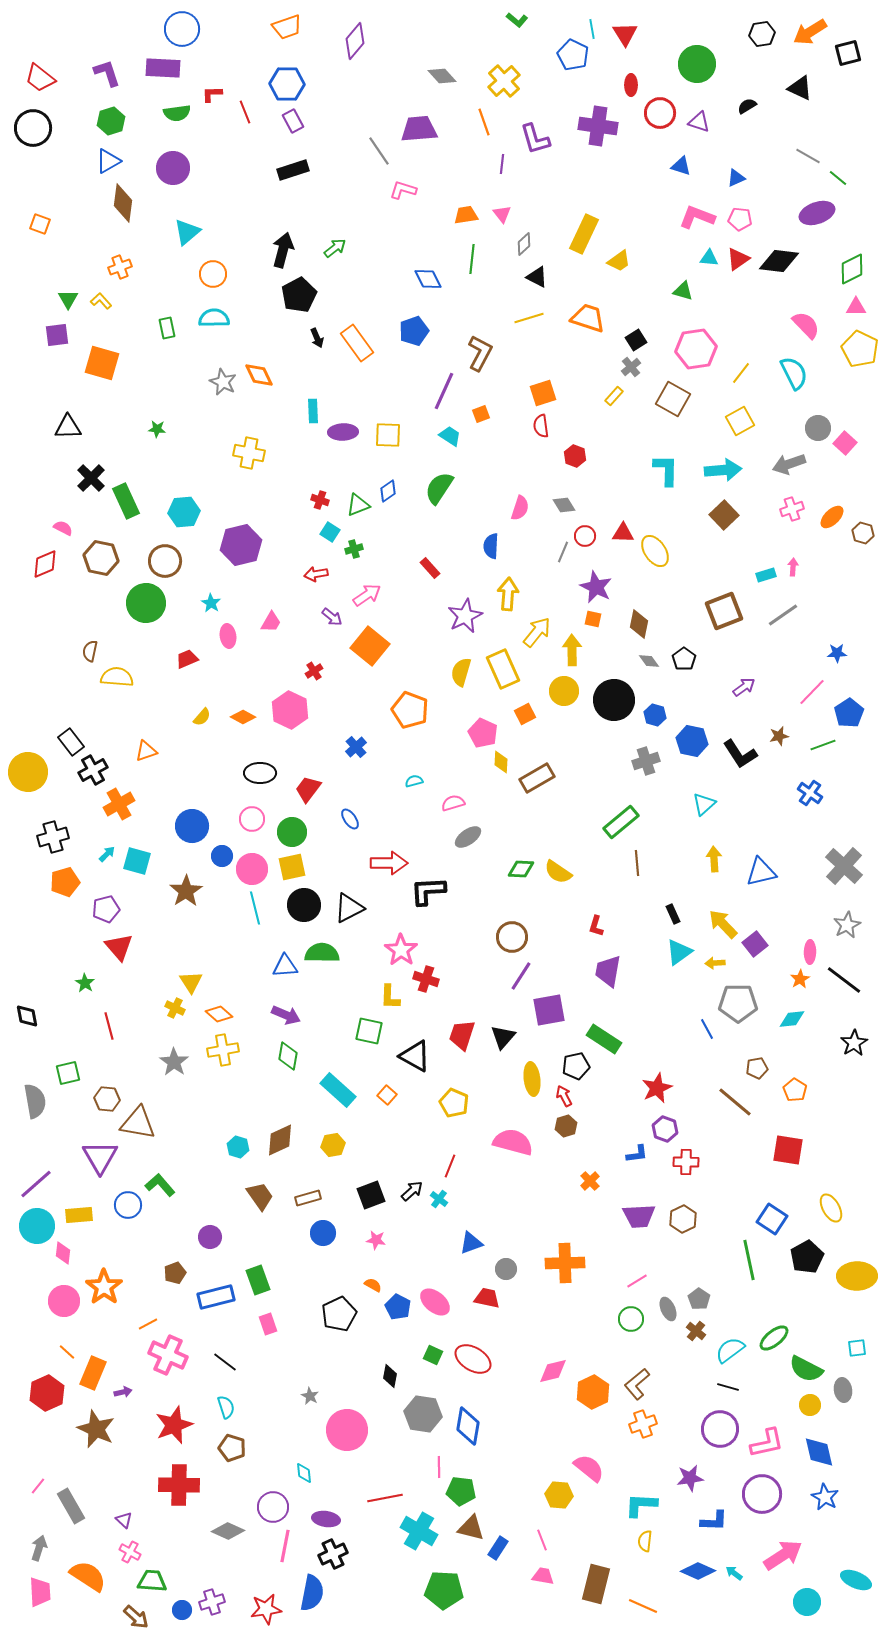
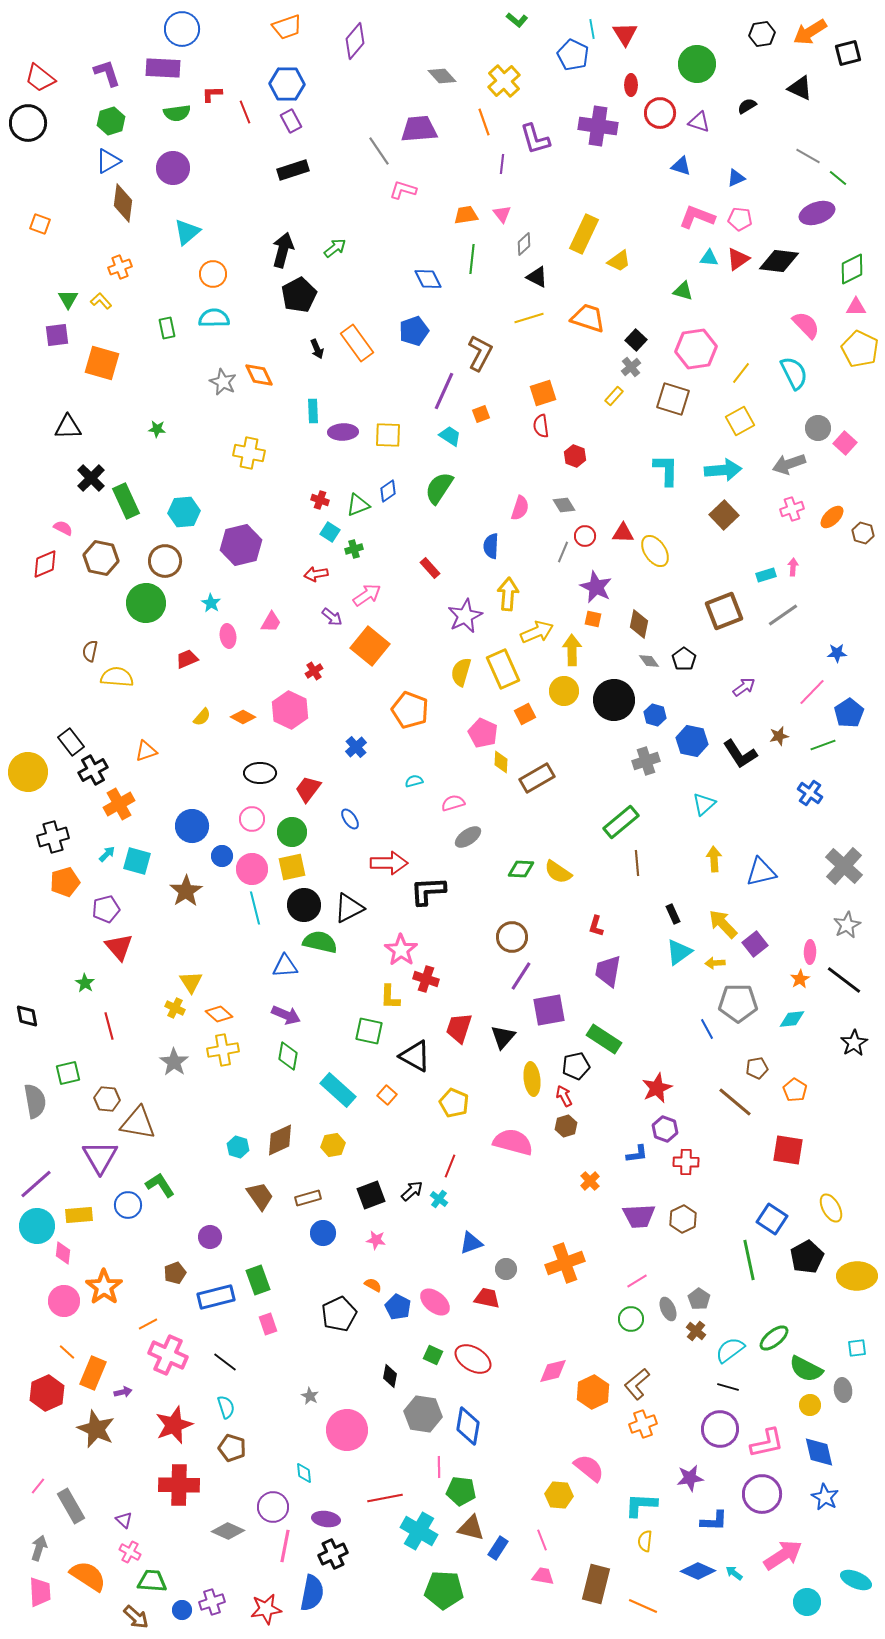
purple rectangle at (293, 121): moved 2 px left
black circle at (33, 128): moved 5 px left, 5 px up
black arrow at (317, 338): moved 11 px down
black square at (636, 340): rotated 15 degrees counterclockwise
brown square at (673, 399): rotated 12 degrees counterclockwise
yellow arrow at (537, 632): rotated 28 degrees clockwise
green semicircle at (322, 953): moved 2 px left, 11 px up; rotated 12 degrees clockwise
red trapezoid at (462, 1035): moved 3 px left, 7 px up
green L-shape at (160, 1185): rotated 8 degrees clockwise
orange cross at (565, 1263): rotated 18 degrees counterclockwise
